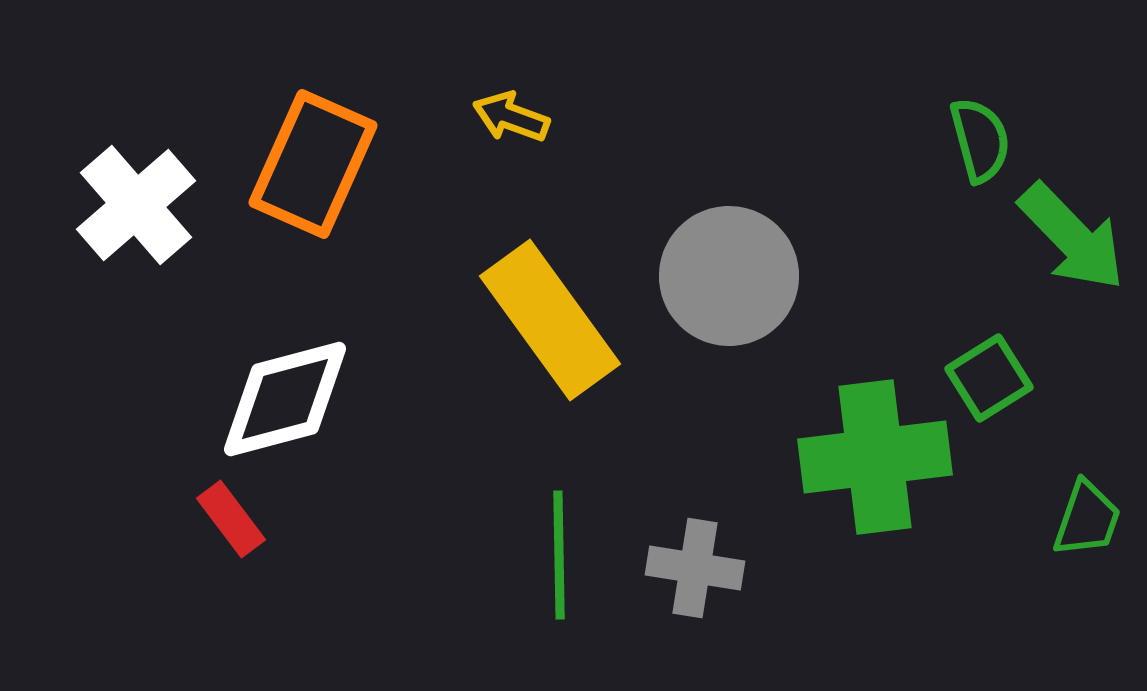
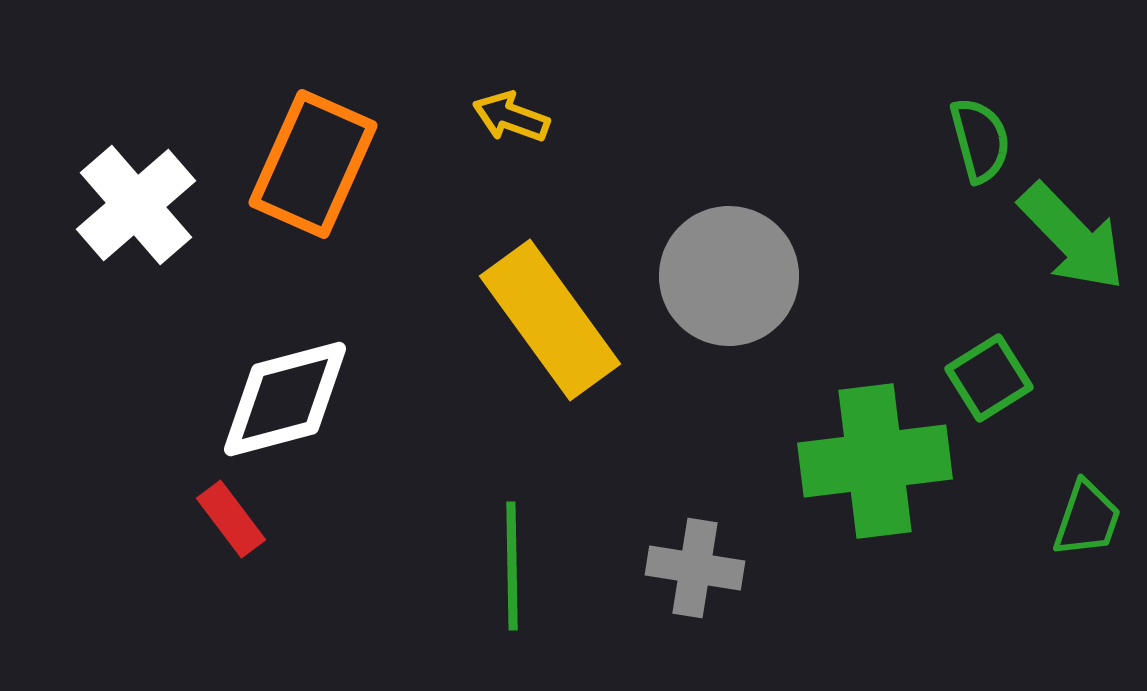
green cross: moved 4 px down
green line: moved 47 px left, 11 px down
